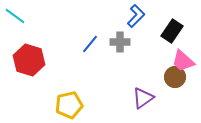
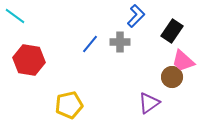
red hexagon: rotated 8 degrees counterclockwise
brown circle: moved 3 px left
purple triangle: moved 6 px right, 5 px down
